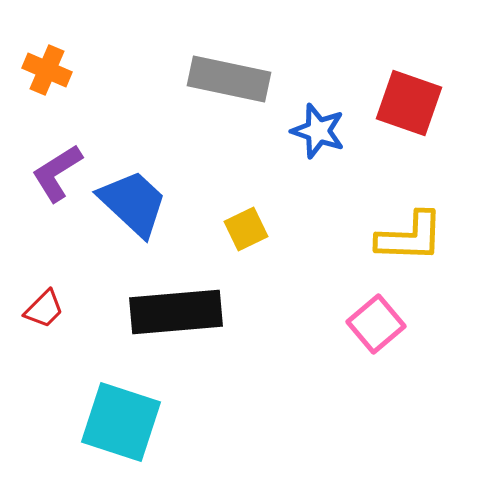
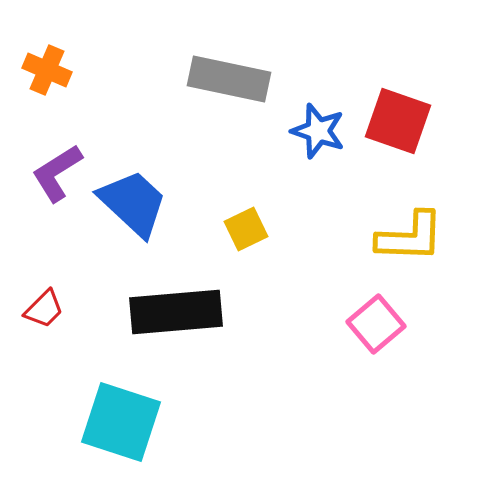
red square: moved 11 px left, 18 px down
